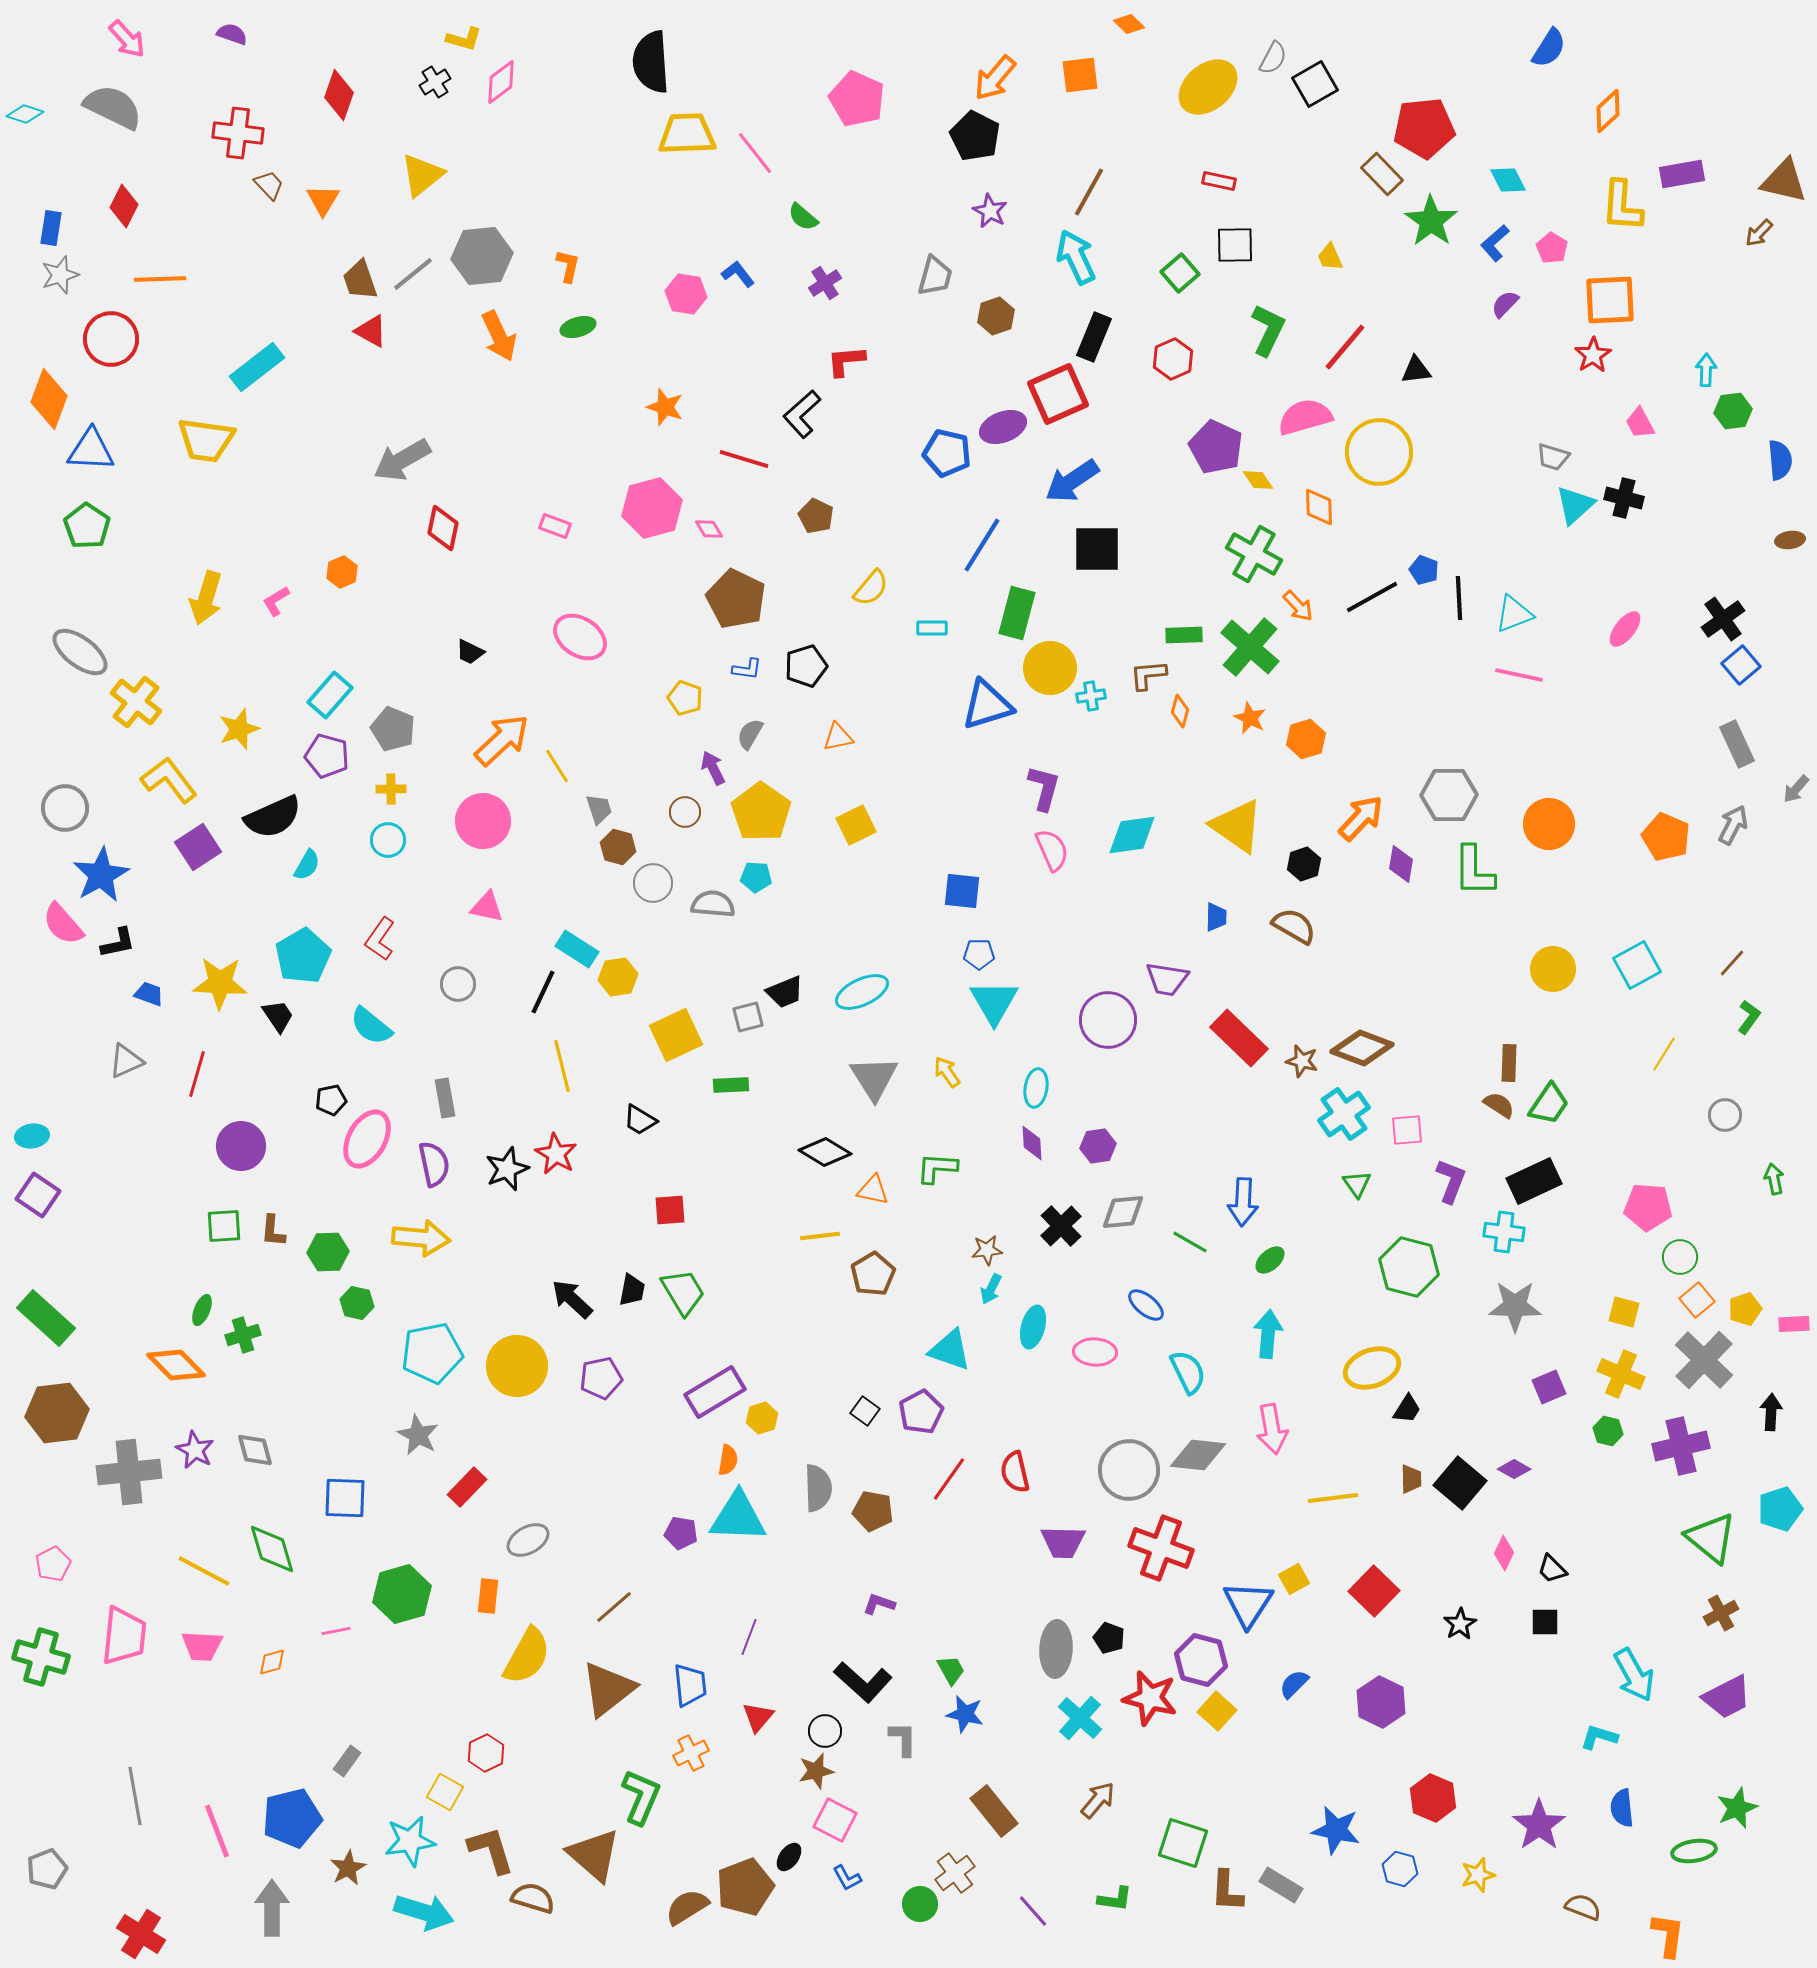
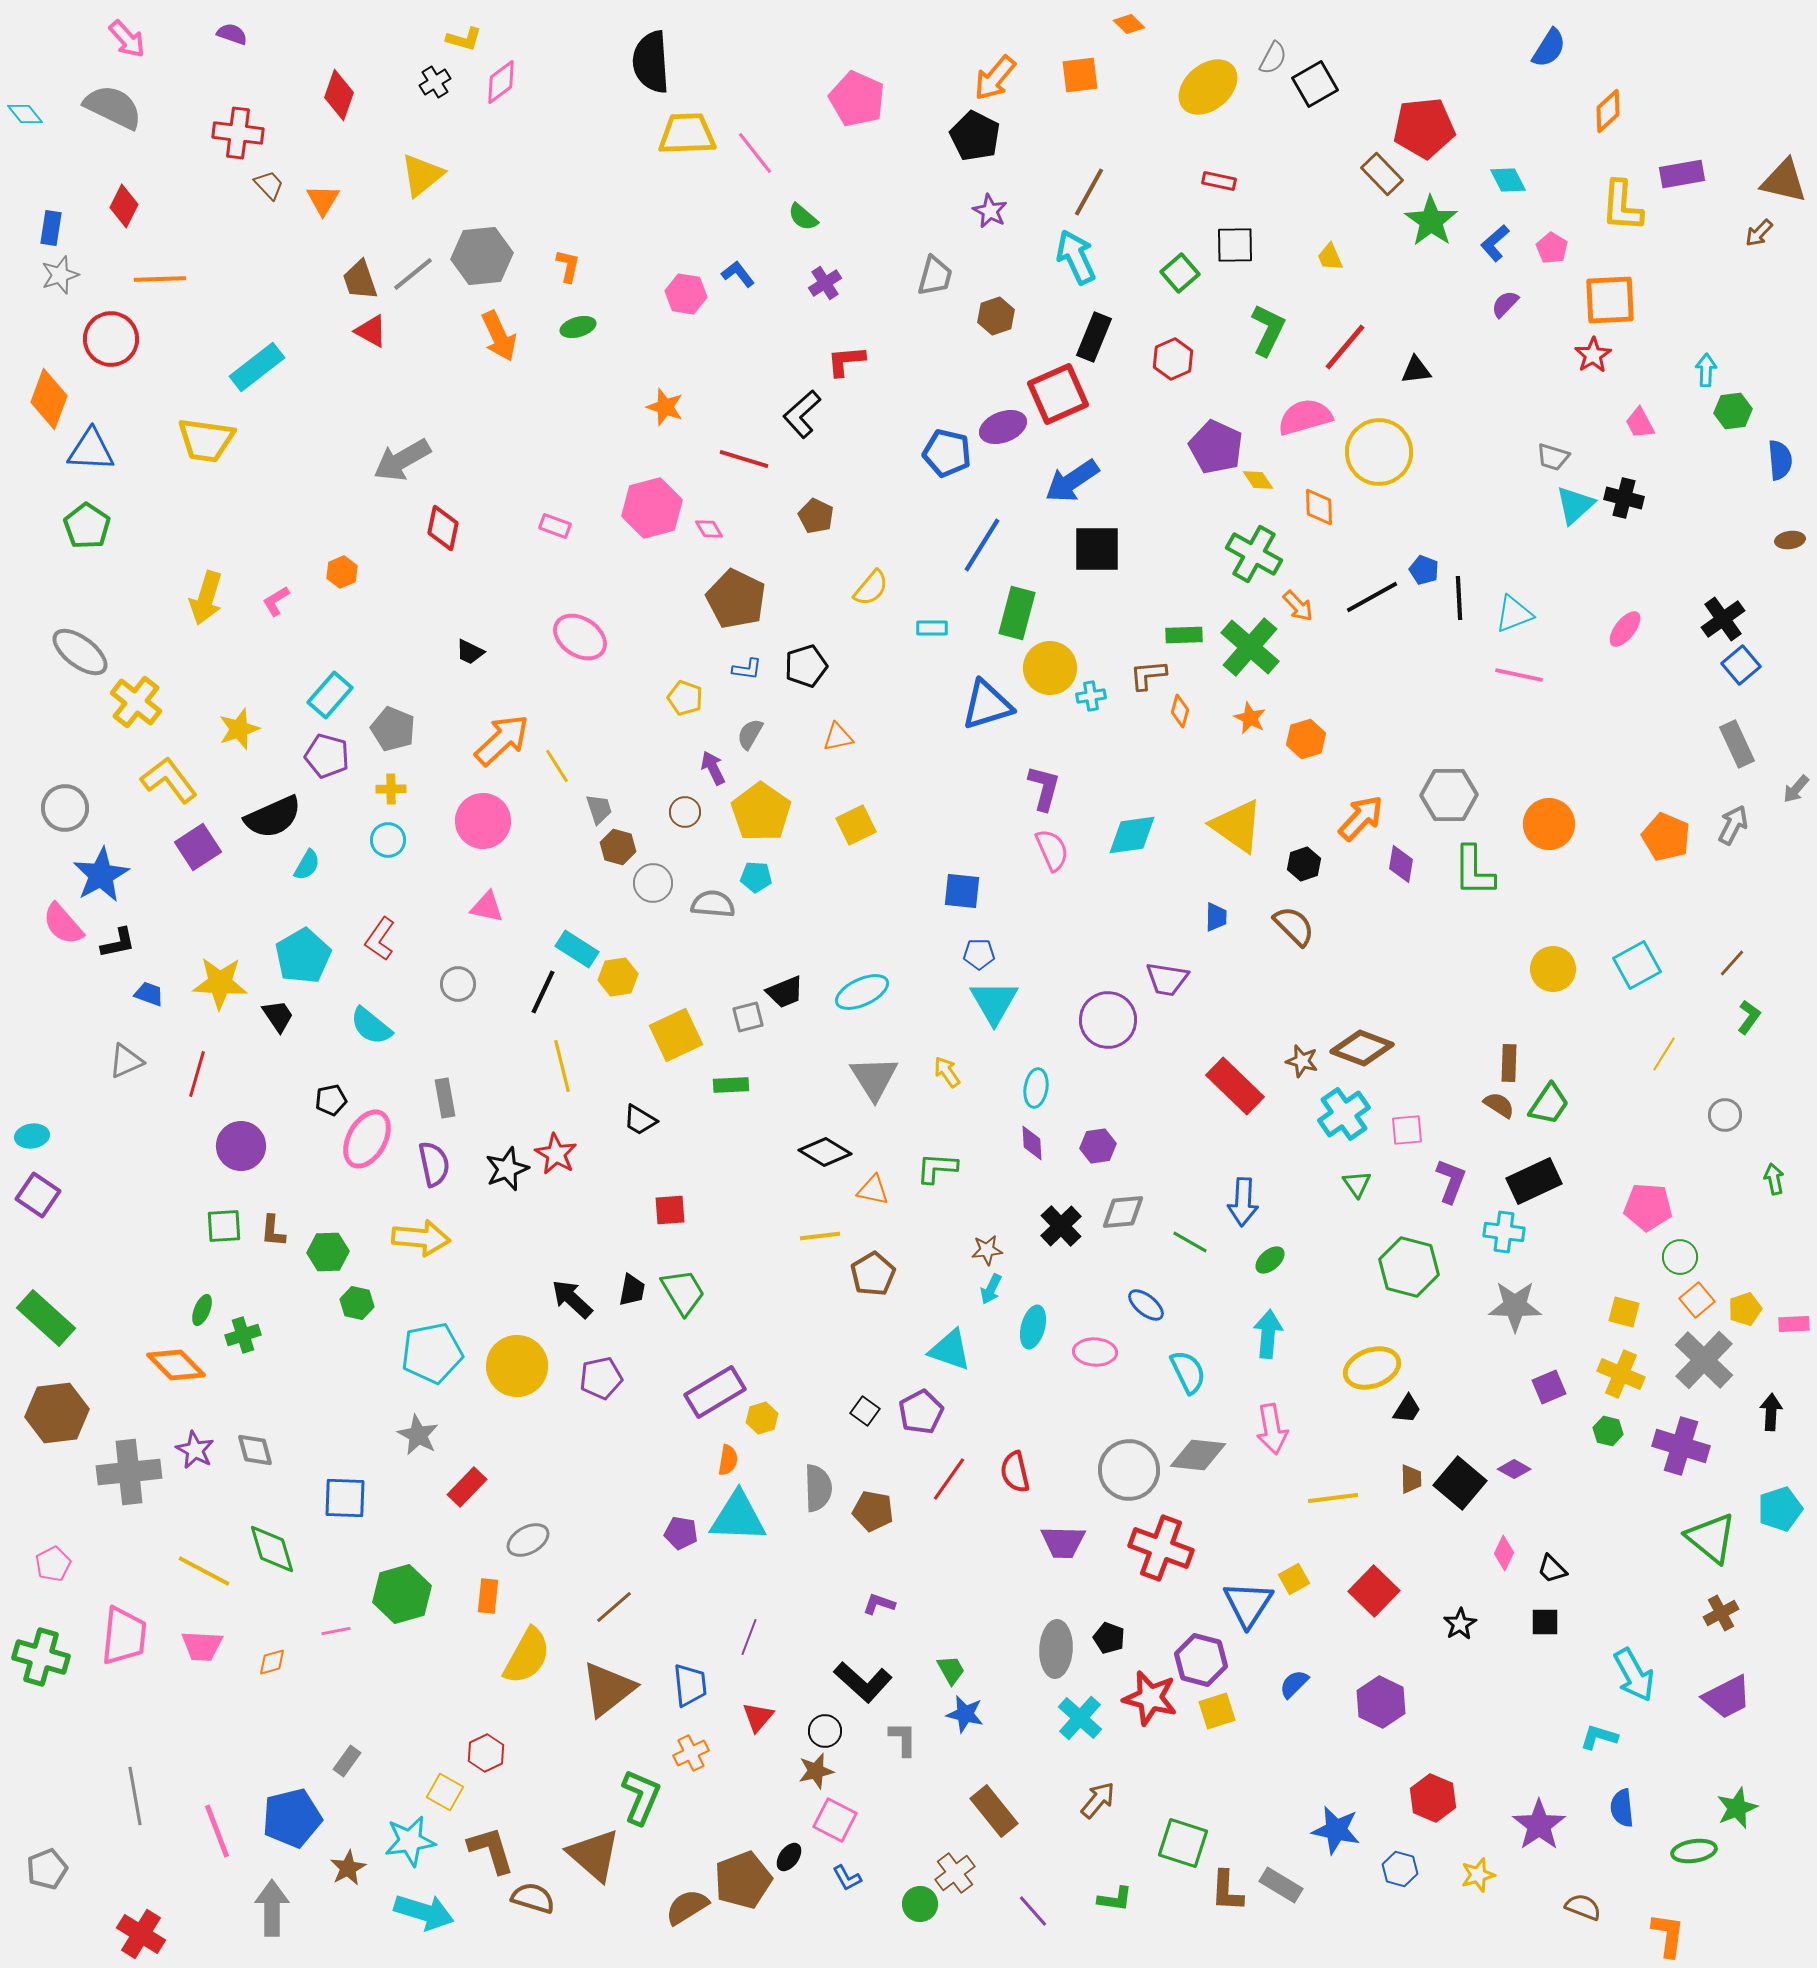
cyan diamond at (25, 114): rotated 33 degrees clockwise
brown semicircle at (1294, 926): rotated 15 degrees clockwise
red rectangle at (1239, 1038): moved 4 px left, 48 px down
purple cross at (1681, 1446): rotated 30 degrees clockwise
yellow square at (1217, 1711): rotated 30 degrees clockwise
brown pentagon at (745, 1887): moved 2 px left, 7 px up
